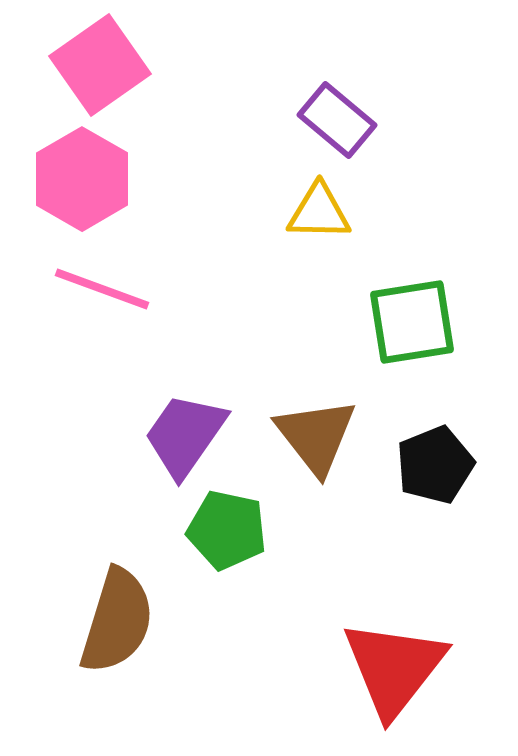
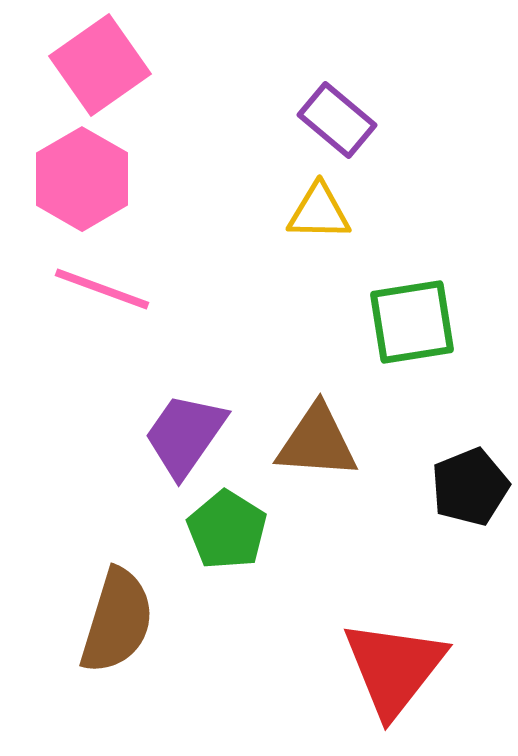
brown triangle: moved 1 px right, 6 px down; rotated 48 degrees counterclockwise
black pentagon: moved 35 px right, 22 px down
green pentagon: rotated 20 degrees clockwise
